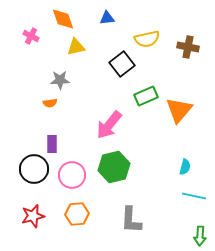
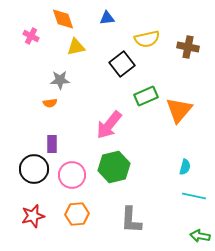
green arrow: rotated 96 degrees clockwise
